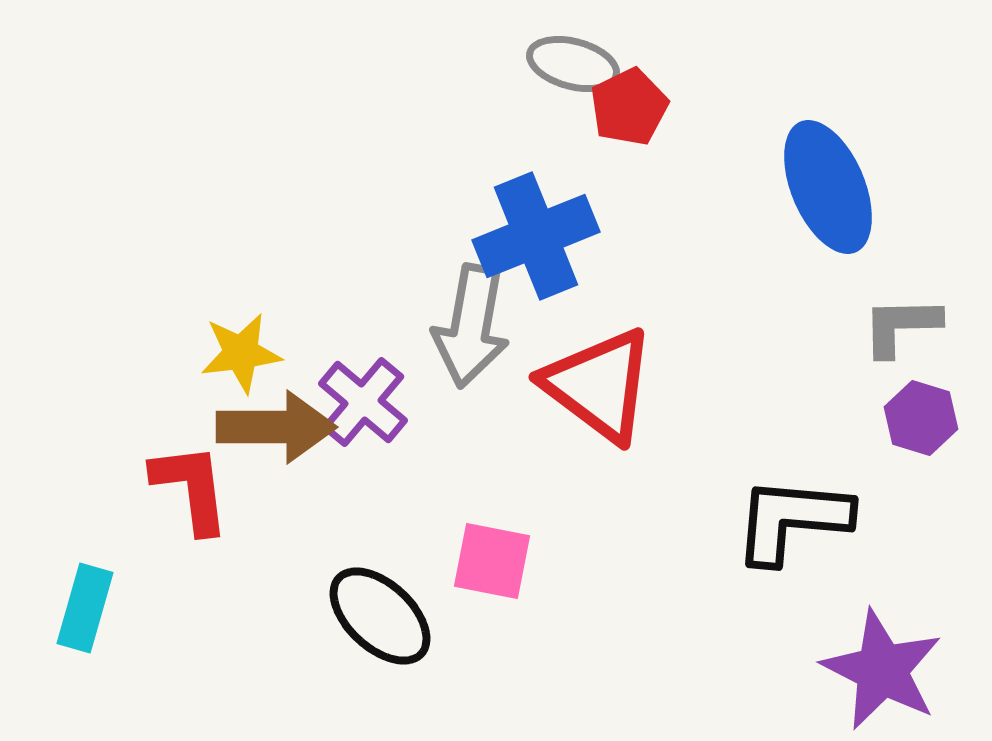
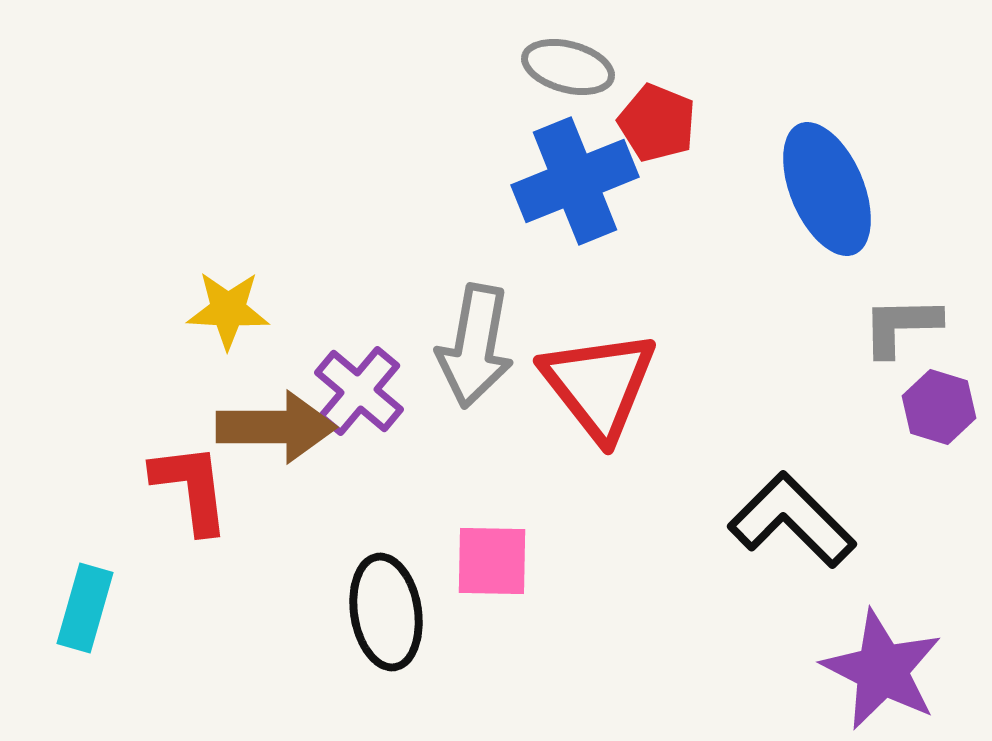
gray ellipse: moved 5 px left, 3 px down
red pentagon: moved 28 px right, 16 px down; rotated 24 degrees counterclockwise
blue ellipse: moved 1 px left, 2 px down
blue cross: moved 39 px right, 55 px up
gray arrow: moved 4 px right, 20 px down
yellow star: moved 13 px left, 43 px up; rotated 10 degrees clockwise
red triangle: rotated 15 degrees clockwise
purple cross: moved 4 px left, 11 px up
purple hexagon: moved 18 px right, 11 px up
black L-shape: rotated 40 degrees clockwise
pink square: rotated 10 degrees counterclockwise
black ellipse: moved 6 px right, 4 px up; rotated 38 degrees clockwise
